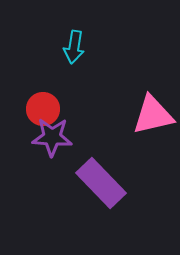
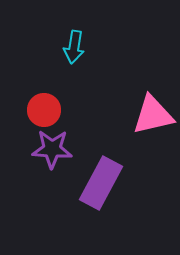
red circle: moved 1 px right, 1 px down
purple star: moved 12 px down
purple rectangle: rotated 72 degrees clockwise
